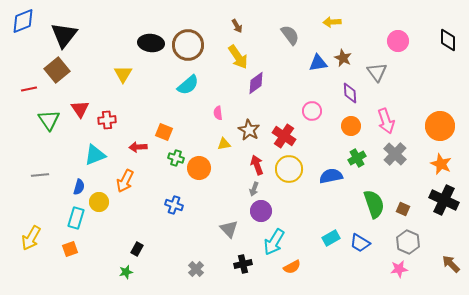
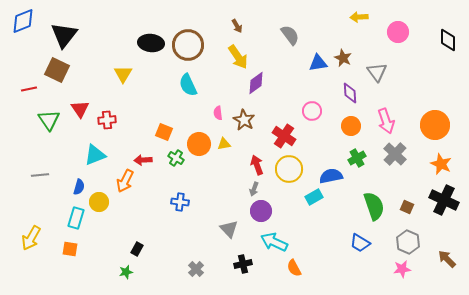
yellow arrow at (332, 22): moved 27 px right, 5 px up
pink circle at (398, 41): moved 9 px up
brown square at (57, 70): rotated 25 degrees counterclockwise
cyan semicircle at (188, 85): rotated 105 degrees clockwise
orange circle at (440, 126): moved 5 px left, 1 px up
brown star at (249, 130): moved 5 px left, 10 px up
red arrow at (138, 147): moved 5 px right, 13 px down
green cross at (176, 158): rotated 14 degrees clockwise
orange circle at (199, 168): moved 24 px up
green semicircle at (374, 204): moved 2 px down
blue cross at (174, 205): moved 6 px right, 3 px up; rotated 12 degrees counterclockwise
brown square at (403, 209): moved 4 px right, 2 px up
cyan rectangle at (331, 238): moved 17 px left, 41 px up
cyan arrow at (274, 242): rotated 84 degrees clockwise
orange square at (70, 249): rotated 28 degrees clockwise
brown arrow at (451, 264): moved 4 px left, 5 px up
orange semicircle at (292, 267): moved 2 px right, 1 px down; rotated 90 degrees clockwise
pink star at (399, 269): moved 3 px right
